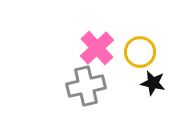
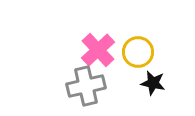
pink cross: moved 1 px right, 2 px down
yellow circle: moved 2 px left
